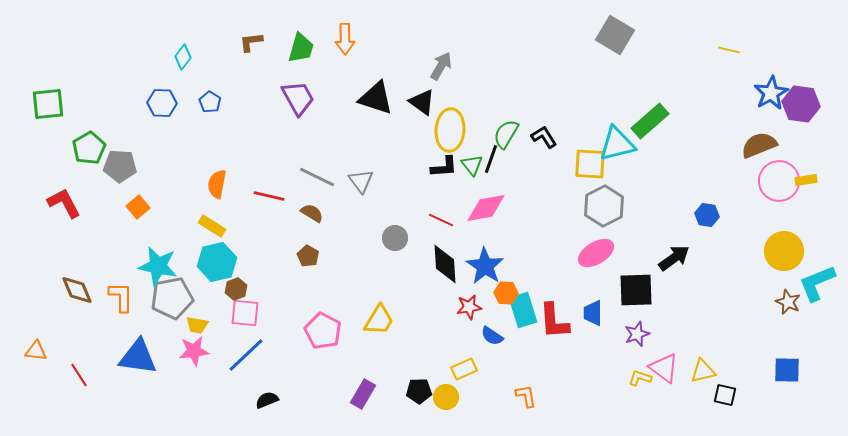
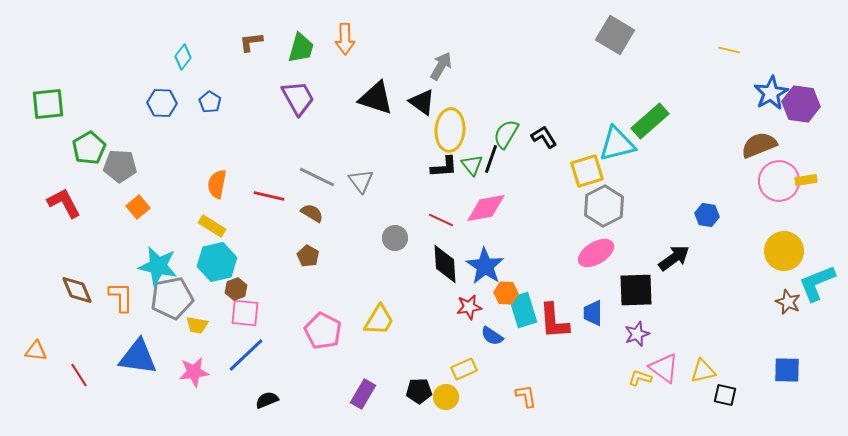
yellow square at (590, 164): moved 3 px left, 7 px down; rotated 20 degrees counterclockwise
pink star at (194, 351): moved 21 px down
